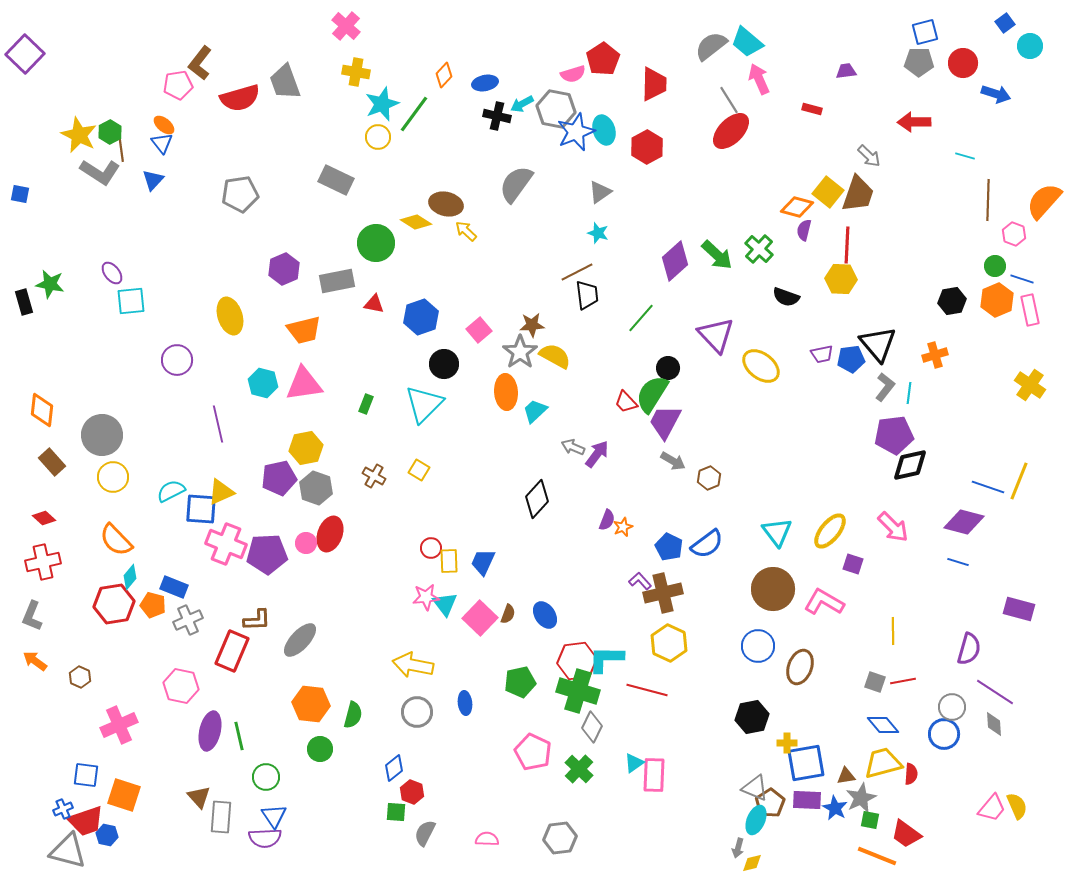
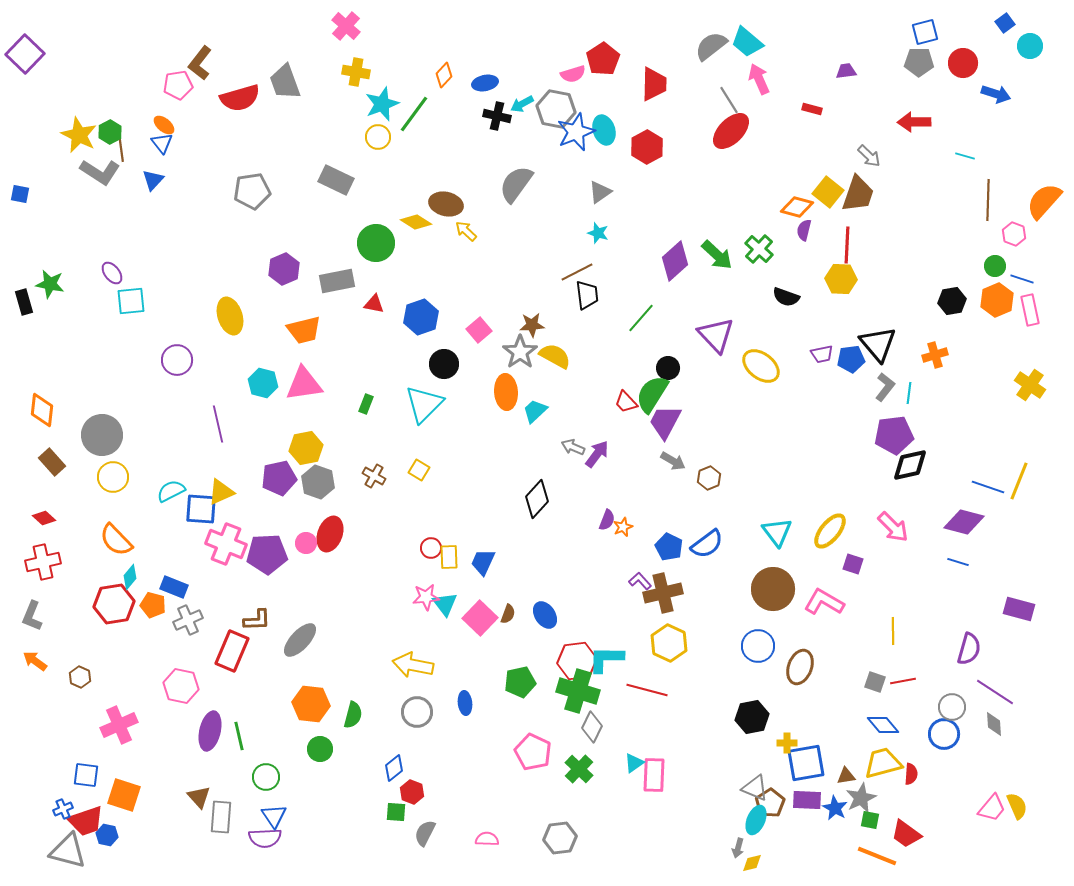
gray pentagon at (240, 194): moved 12 px right, 3 px up
gray hexagon at (316, 488): moved 2 px right, 6 px up
yellow rectangle at (449, 561): moved 4 px up
